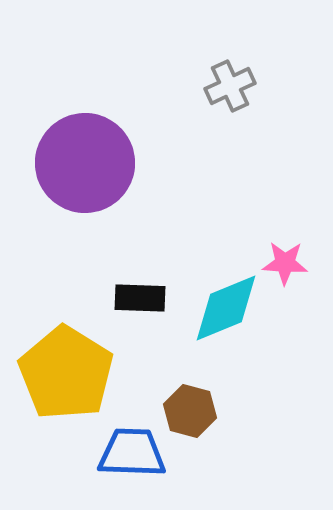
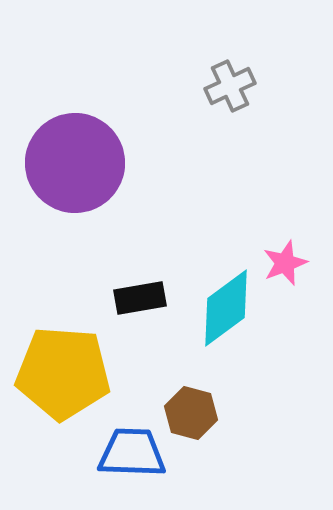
purple circle: moved 10 px left
pink star: rotated 24 degrees counterclockwise
black rectangle: rotated 12 degrees counterclockwise
cyan diamond: rotated 14 degrees counterclockwise
yellow pentagon: moved 3 px left; rotated 28 degrees counterclockwise
brown hexagon: moved 1 px right, 2 px down
